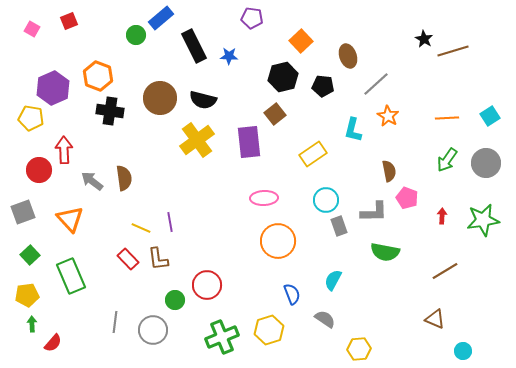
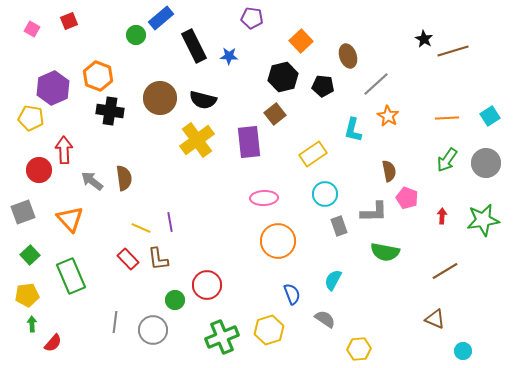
cyan circle at (326, 200): moved 1 px left, 6 px up
